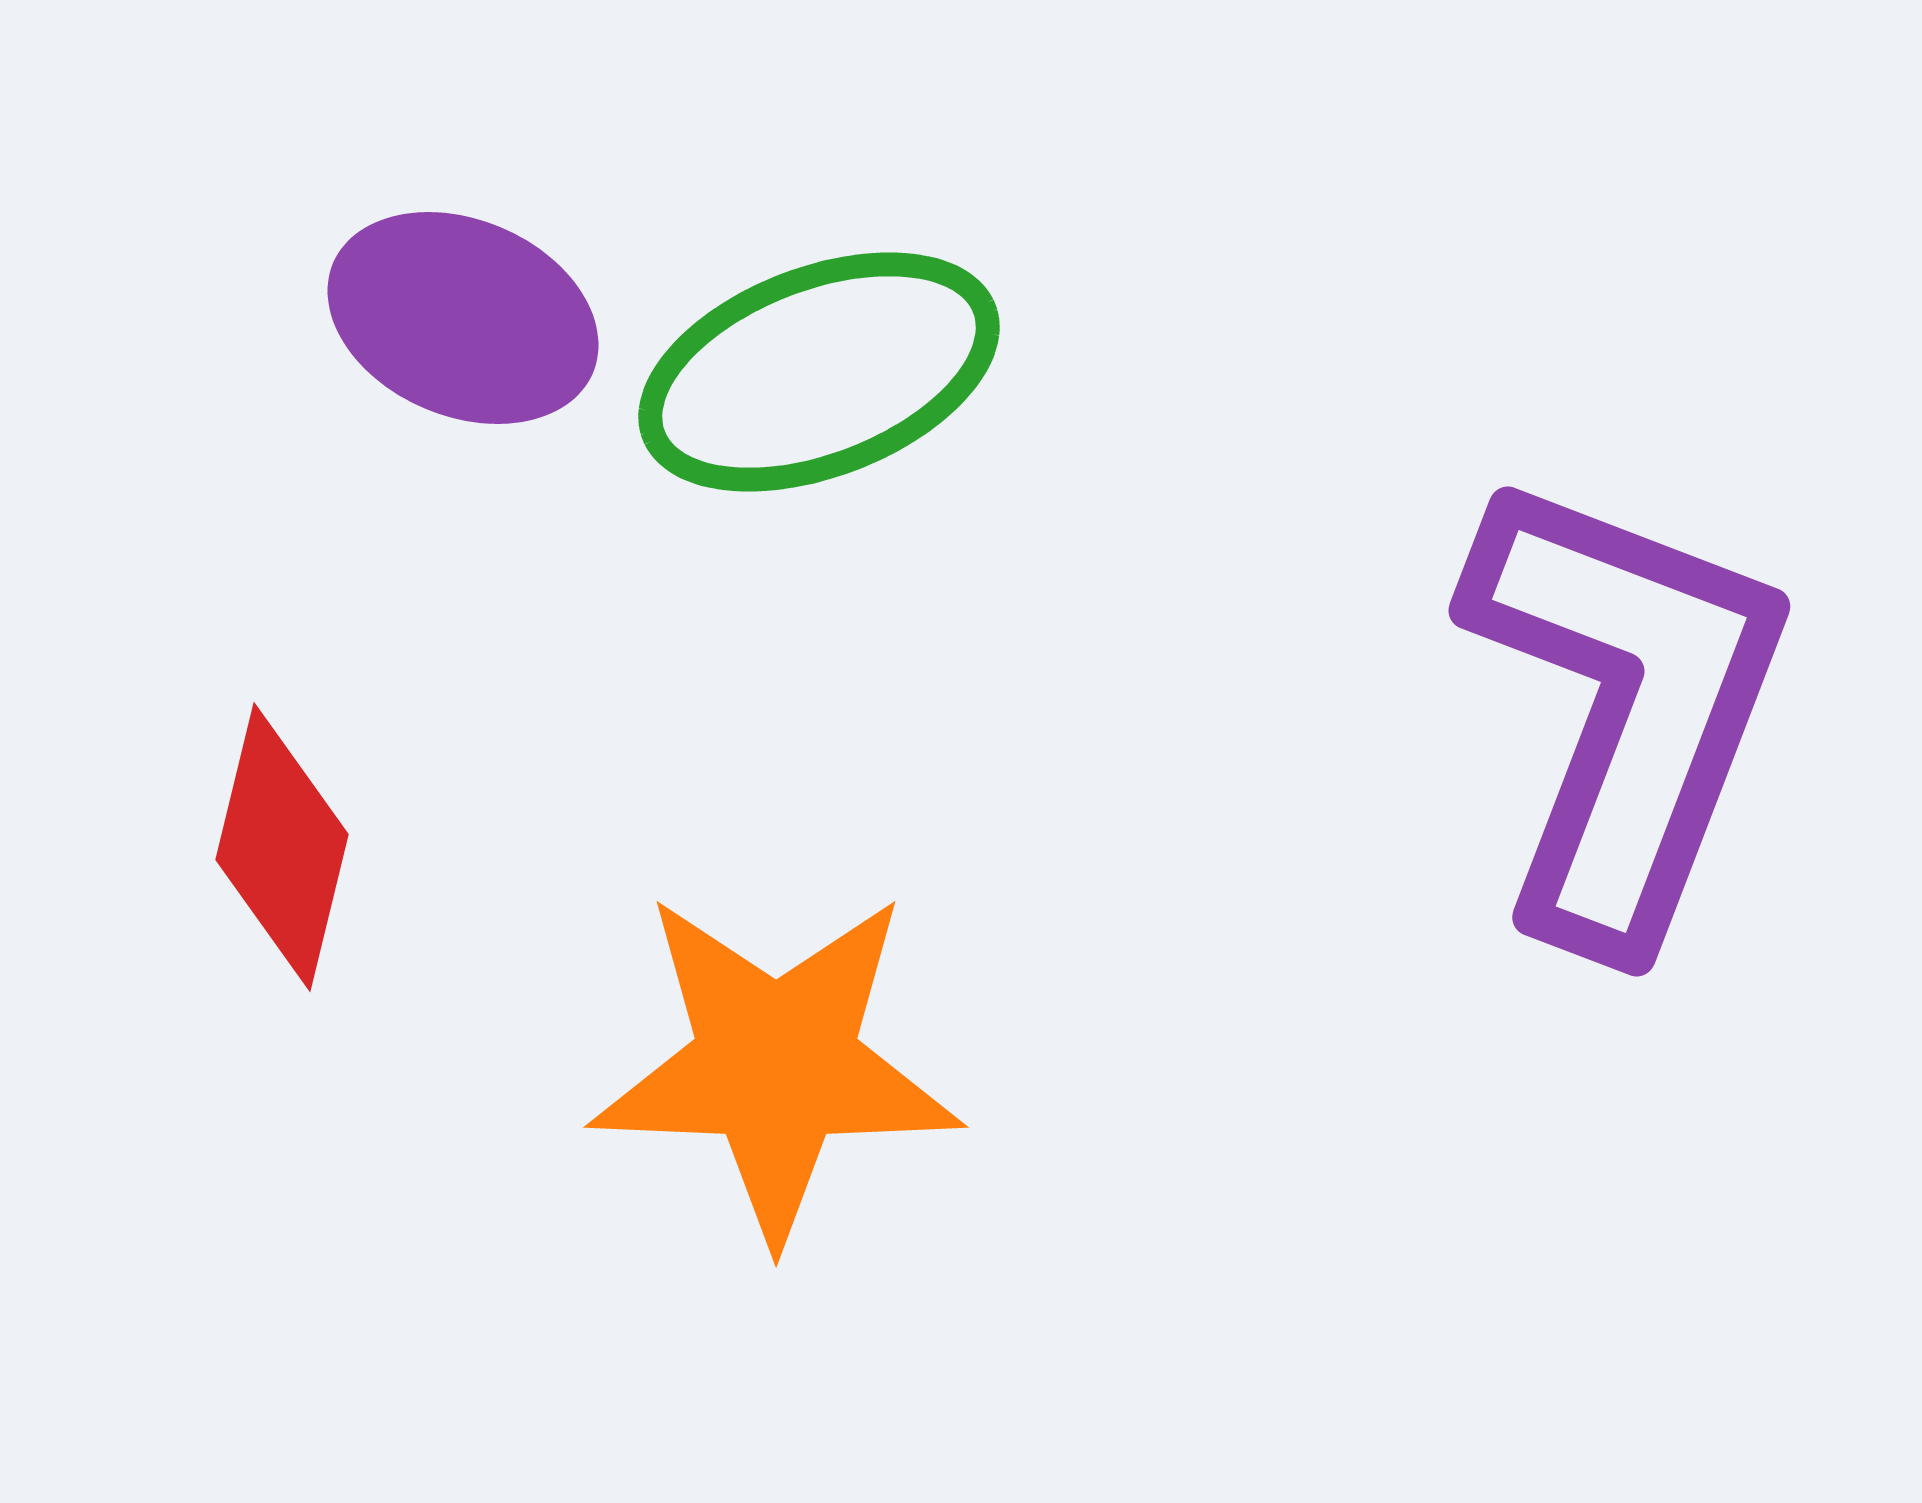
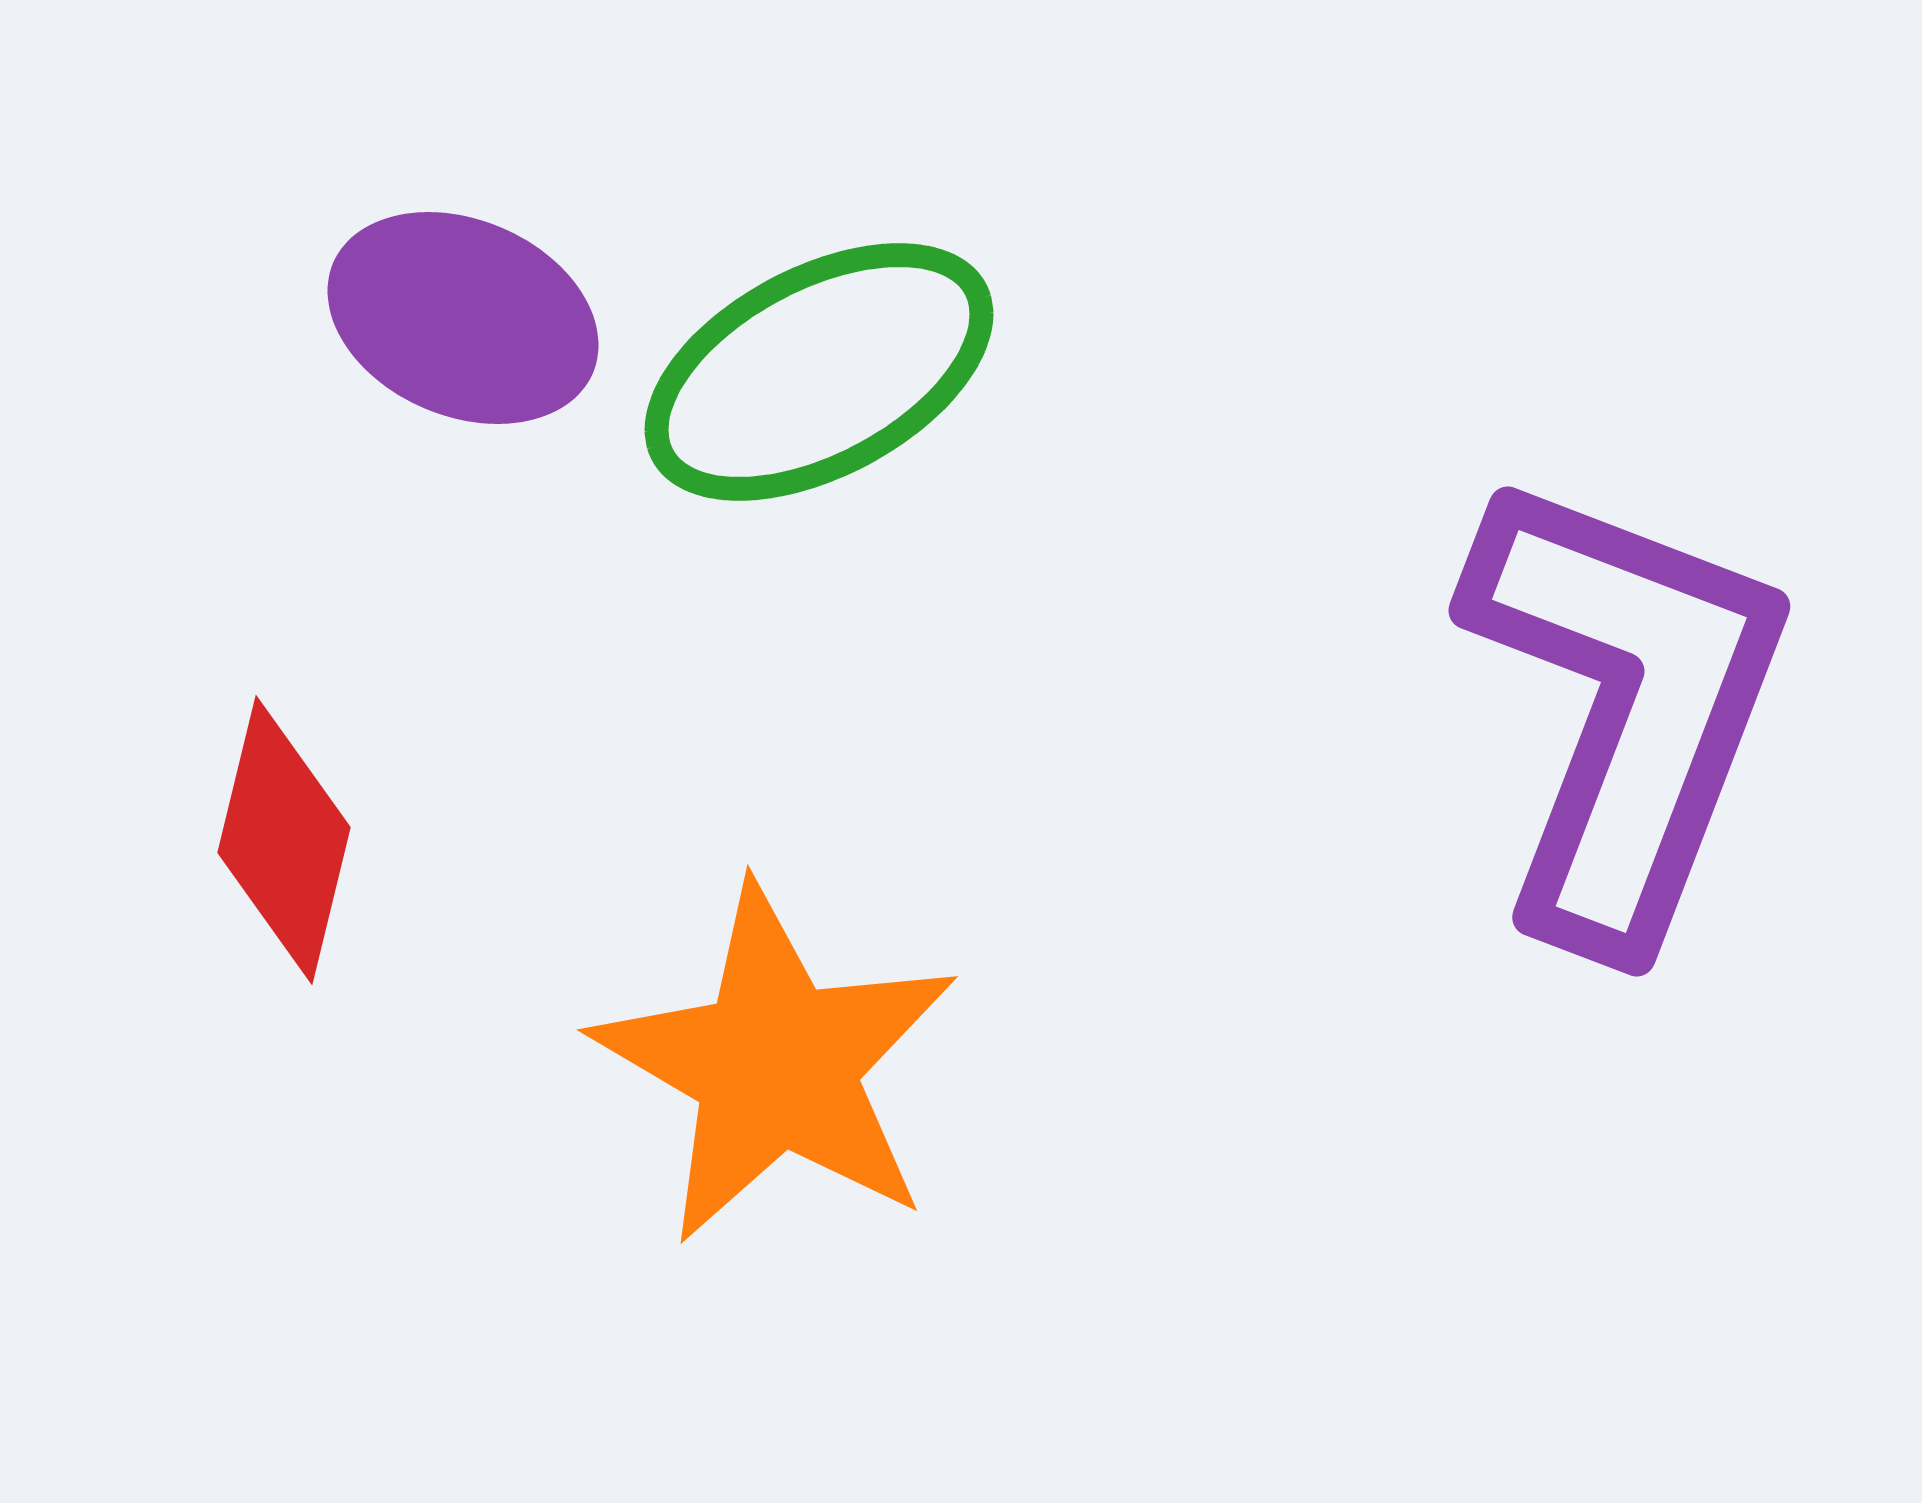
green ellipse: rotated 7 degrees counterclockwise
red diamond: moved 2 px right, 7 px up
orange star: rotated 28 degrees clockwise
